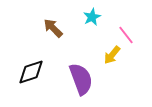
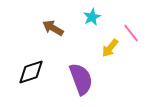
brown arrow: rotated 15 degrees counterclockwise
pink line: moved 5 px right, 2 px up
yellow arrow: moved 2 px left, 7 px up
